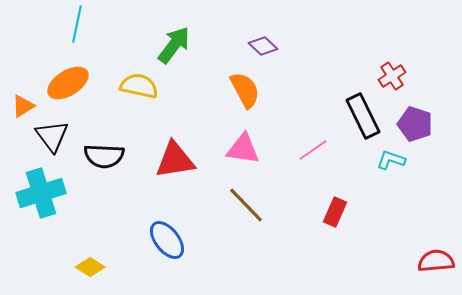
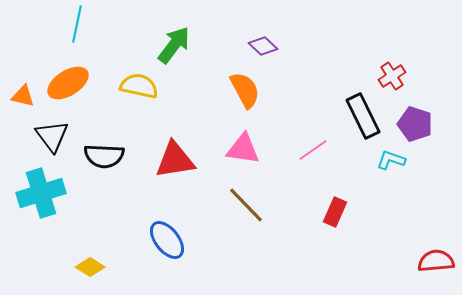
orange triangle: moved 10 px up; rotated 45 degrees clockwise
